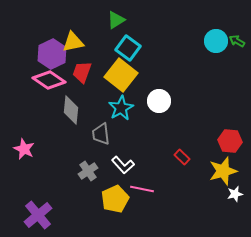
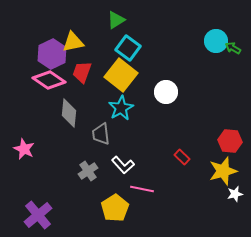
green arrow: moved 4 px left, 7 px down
white circle: moved 7 px right, 9 px up
gray diamond: moved 2 px left, 3 px down
yellow pentagon: moved 9 px down; rotated 8 degrees counterclockwise
